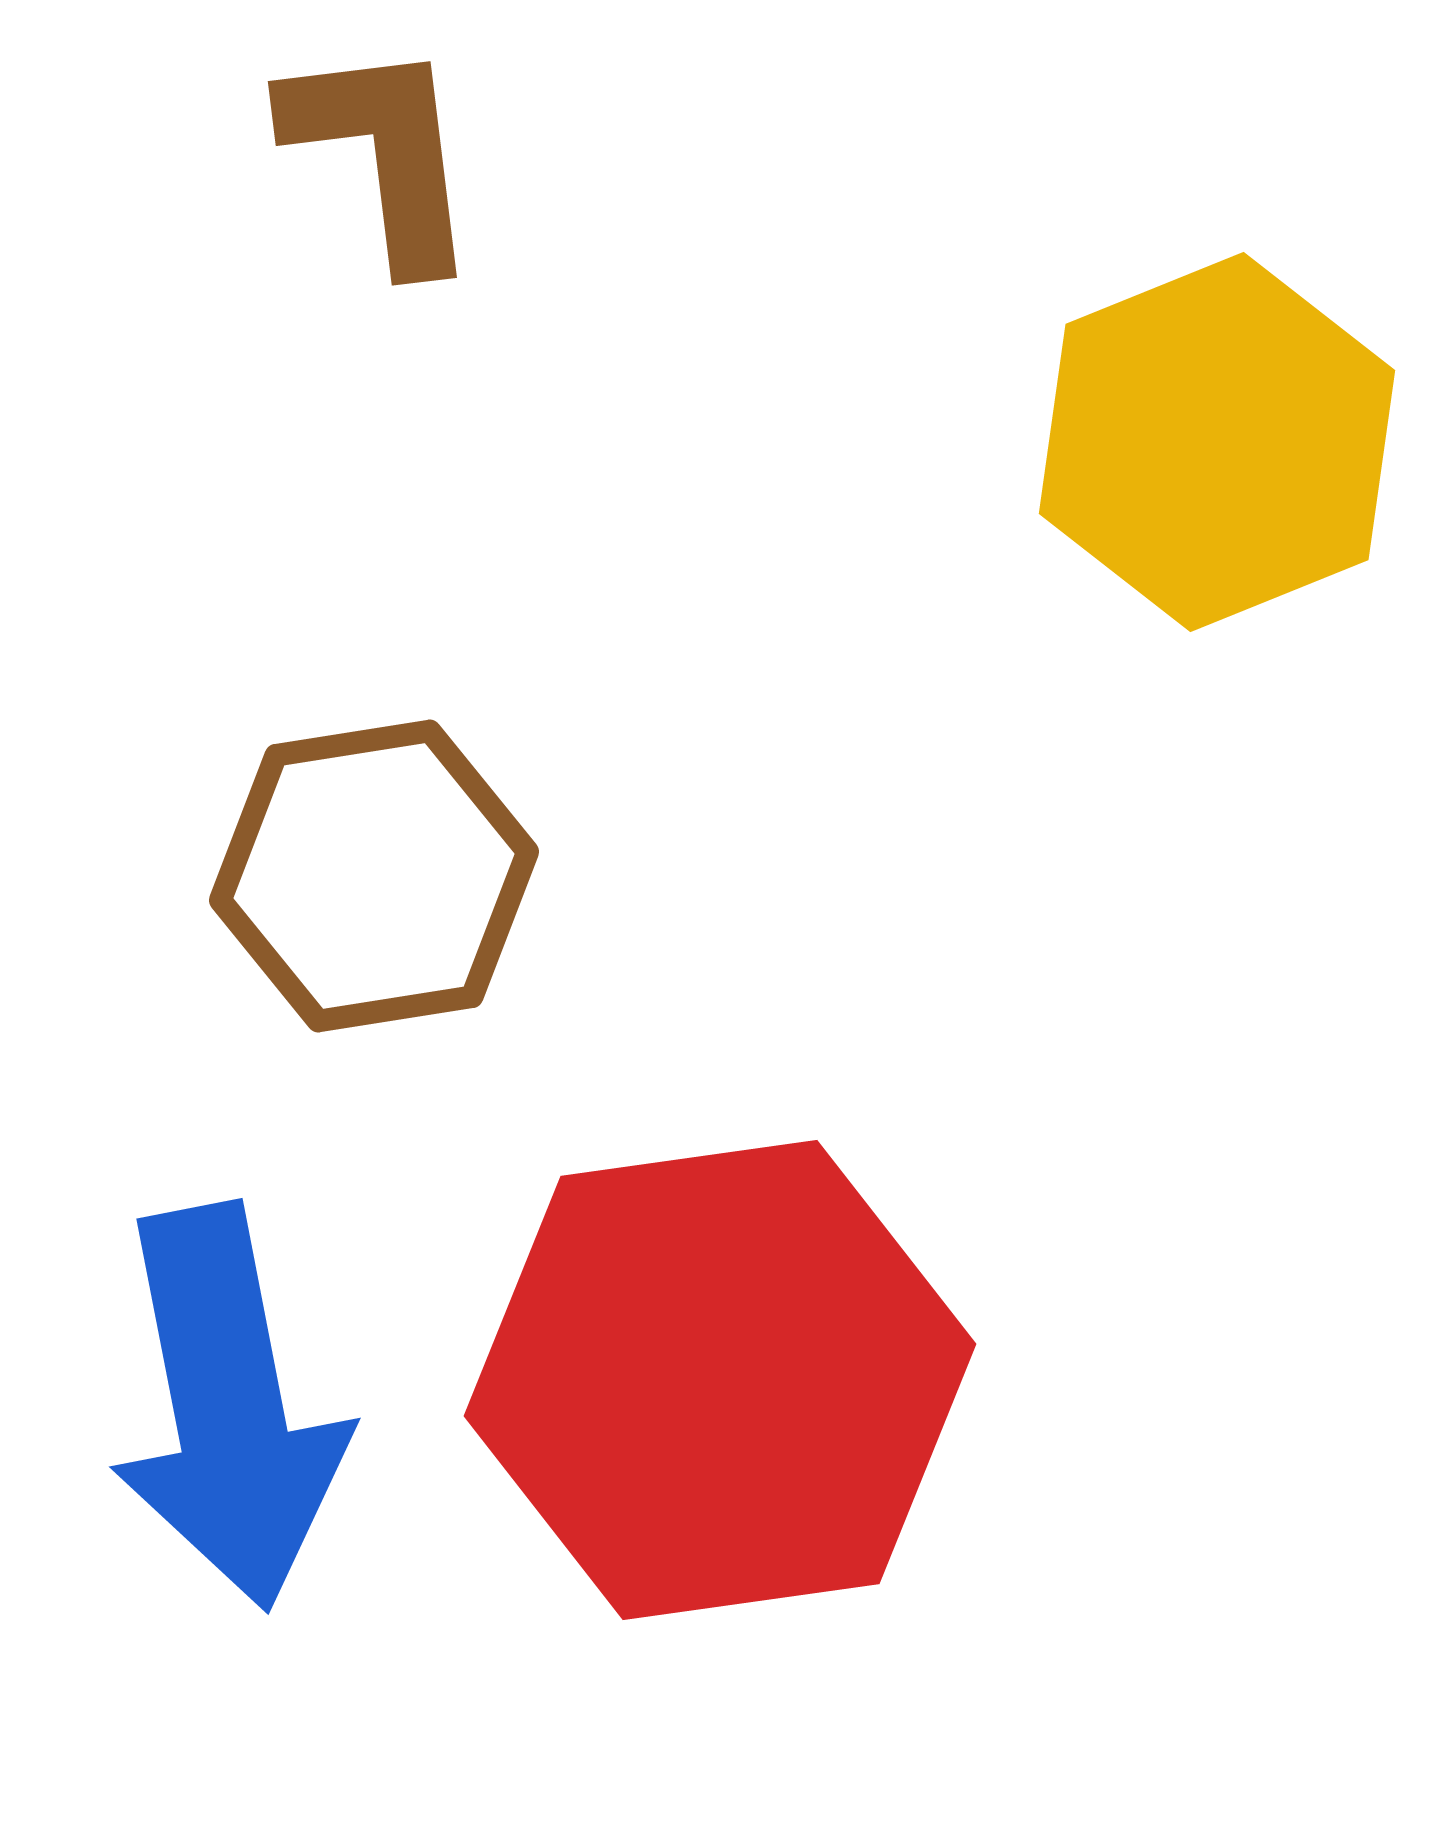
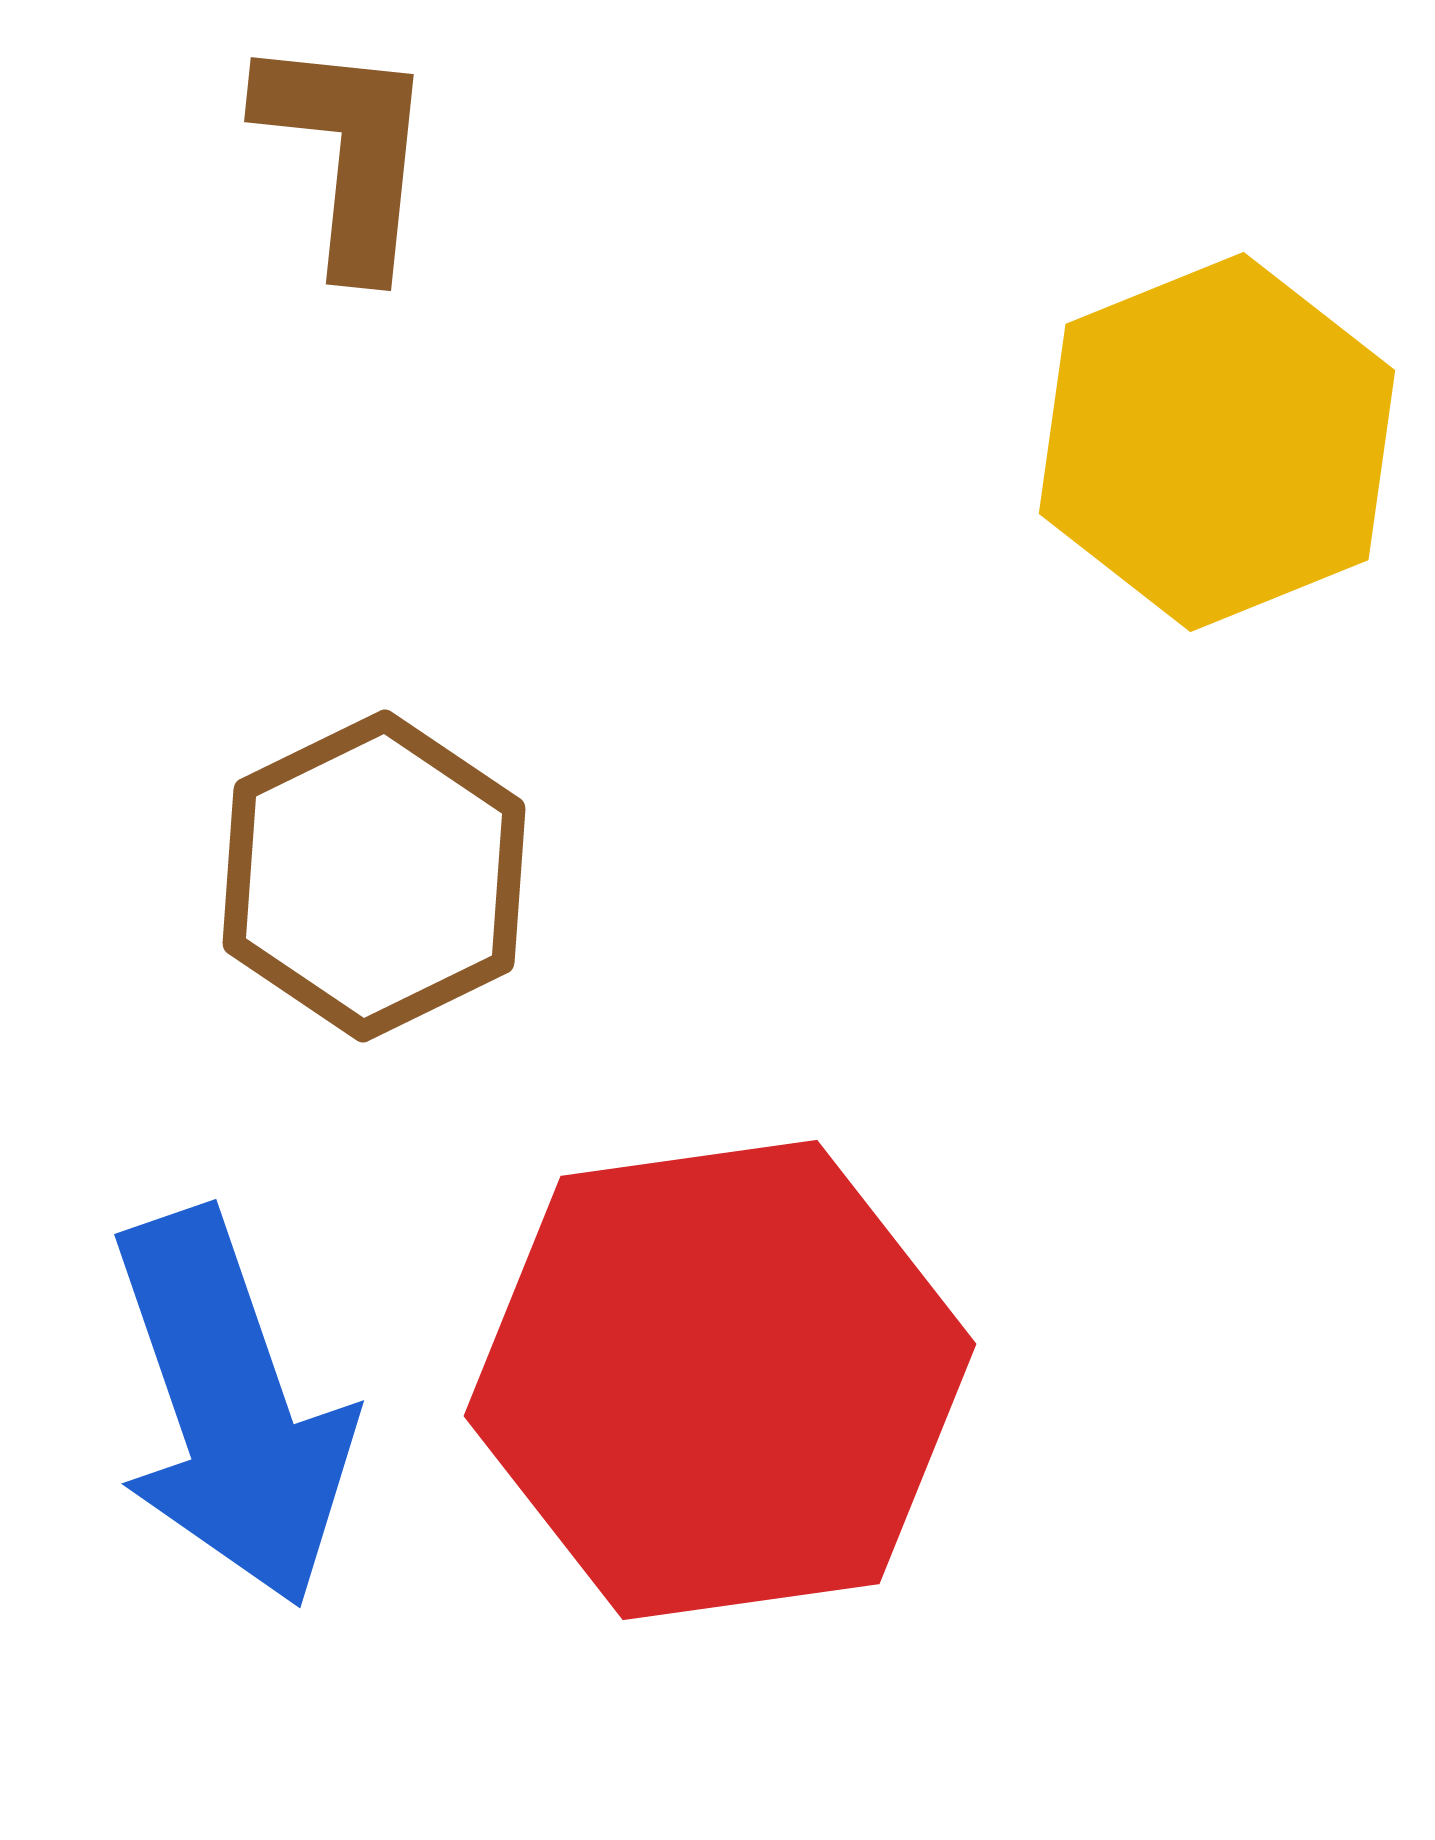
brown L-shape: moved 36 px left; rotated 13 degrees clockwise
brown hexagon: rotated 17 degrees counterclockwise
blue arrow: moved 3 px right, 1 px down; rotated 8 degrees counterclockwise
